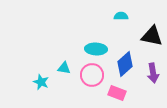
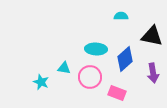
blue diamond: moved 5 px up
pink circle: moved 2 px left, 2 px down
